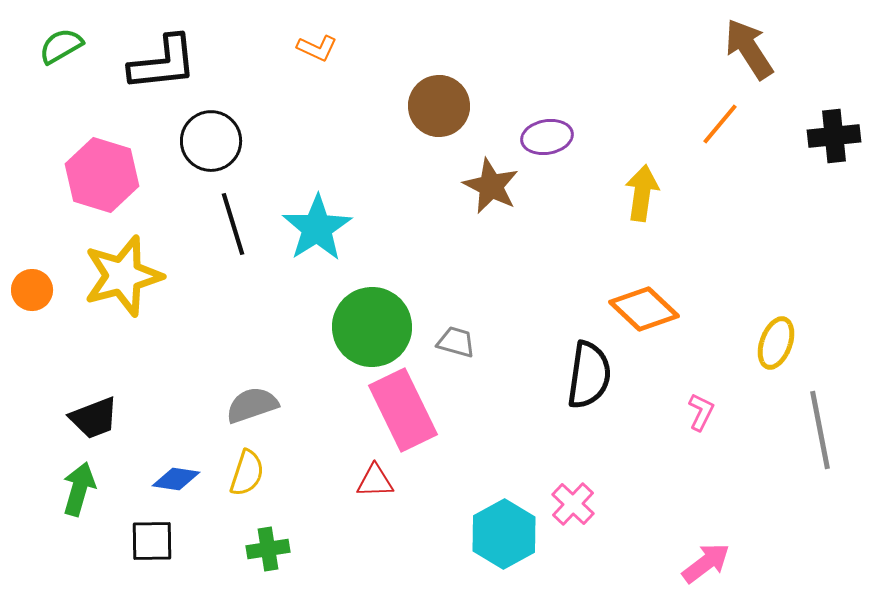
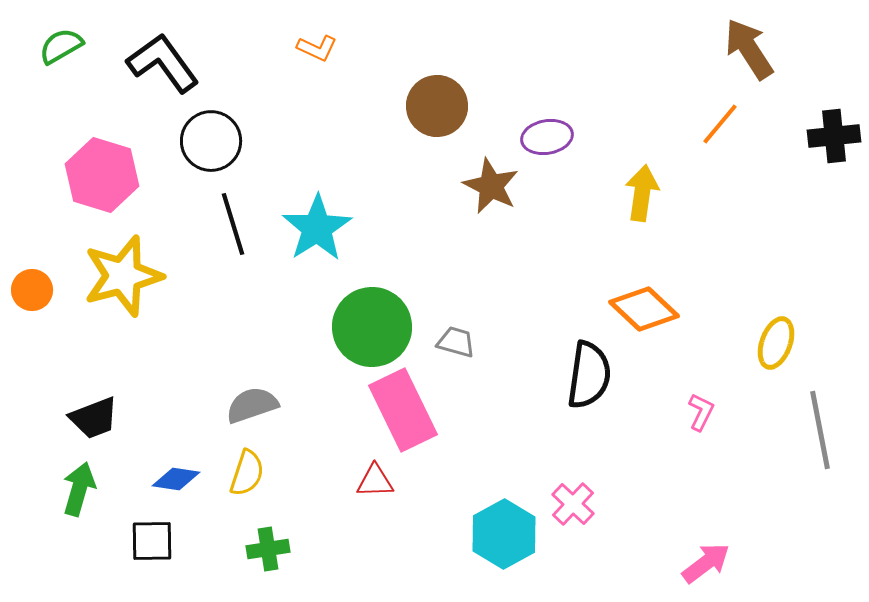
black L-shape: rotated 120 degrees counterclockwise
brown circle: moved 2 px left
